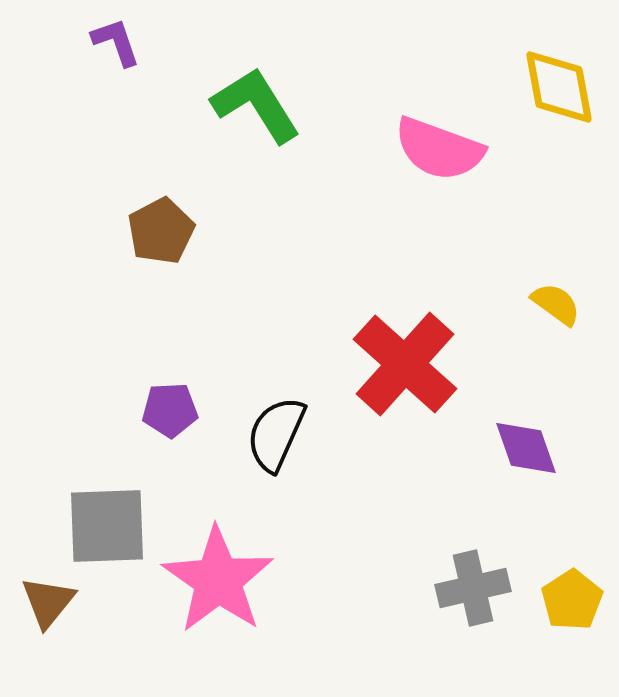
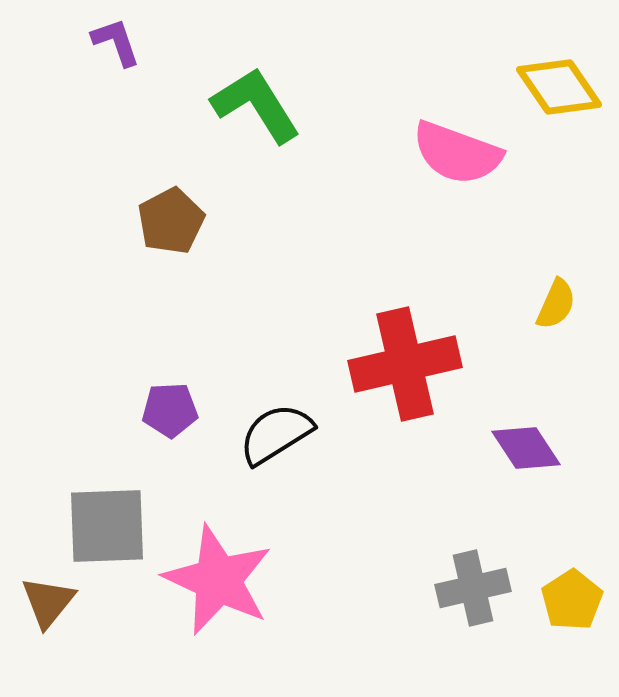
yellow diamond: rotated 24 degrees counterclockwise
pink semicircle: moved 18 px right, 4 px down
brown pentagon: moved 10 px right, 10 px up
yellow semicircle: rotated 78 degrees clockwise
red cross: rotated 35 degrees clockwise
black semicircle: rotated 34 degrees clockwise
purple diamond: rotated 14 degrees counterclockwise
pink star: rotated 10 degrees counterclockwise
